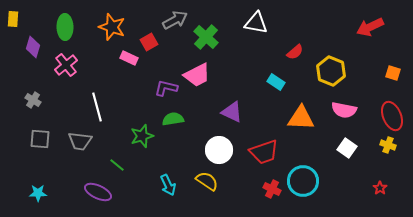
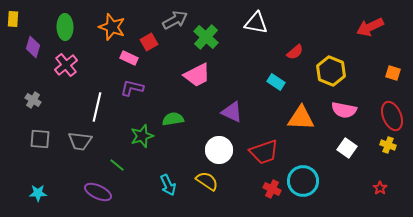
purple L-shape: moved 34 px left
white line: rotated 28 degrees clockwise
